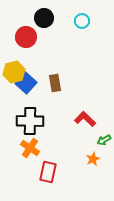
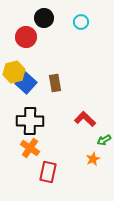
cyan circle: moved 1 px left, 1 px down
